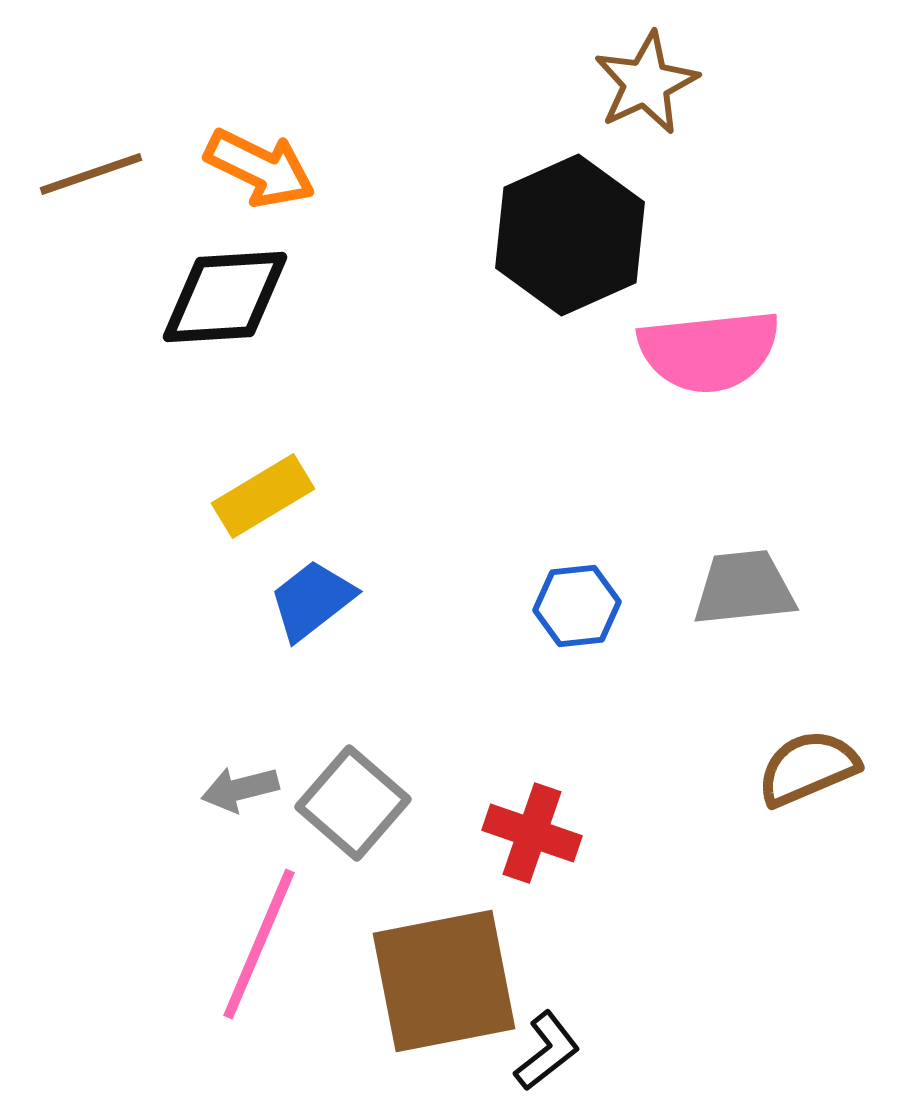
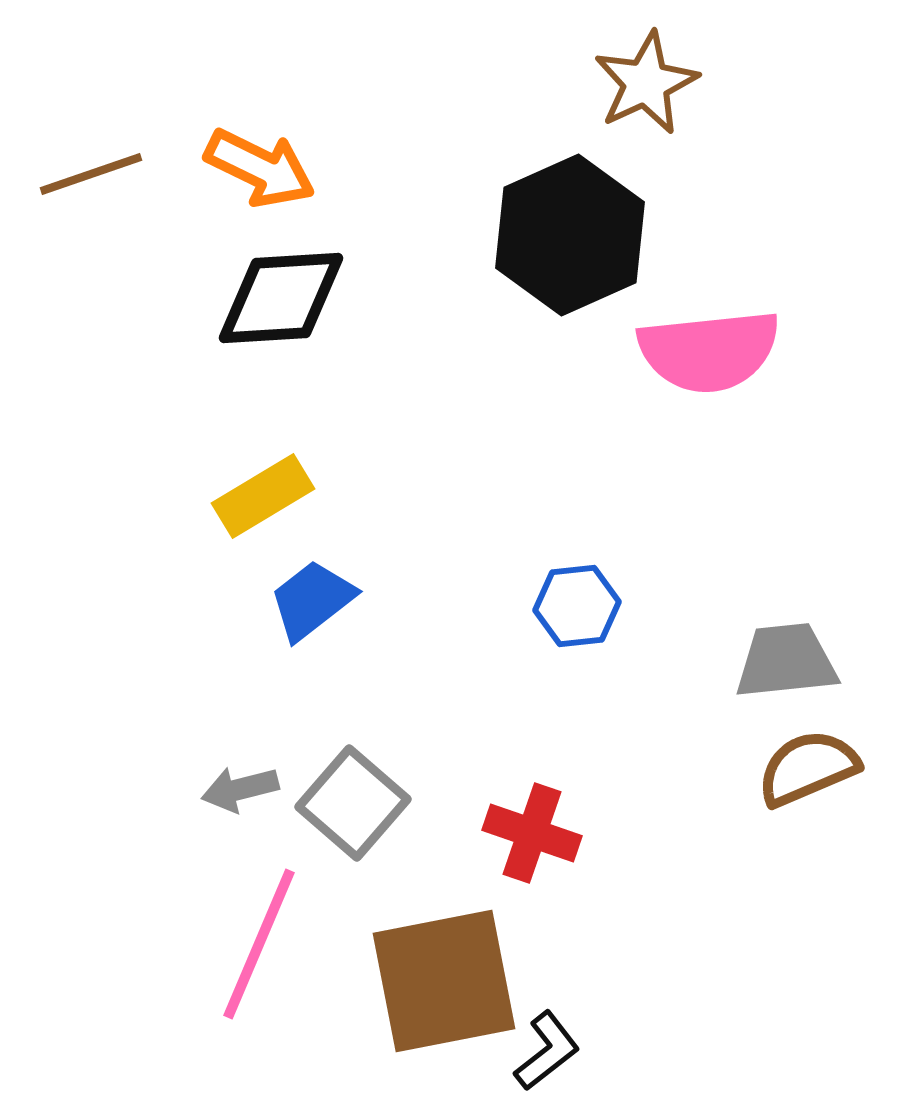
black diamond: moved 56 px right, 1 px down
gray trapezoid: moved 42 px right, 73 px down
